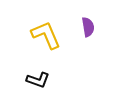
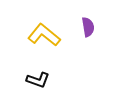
yellow L-shape: moved 2 px left; rotated 28 degrees counterclockwise
